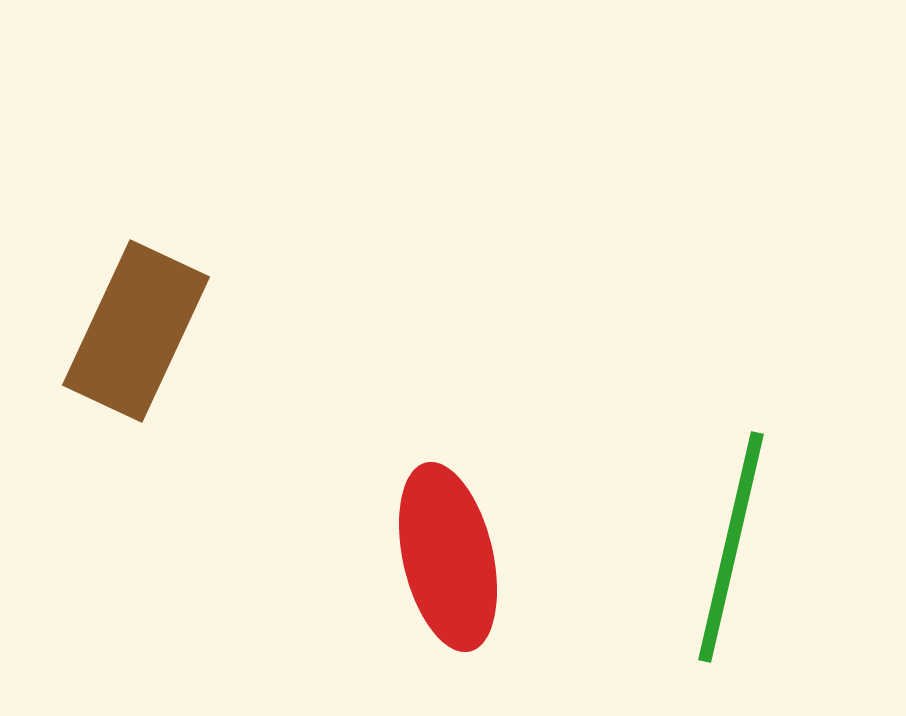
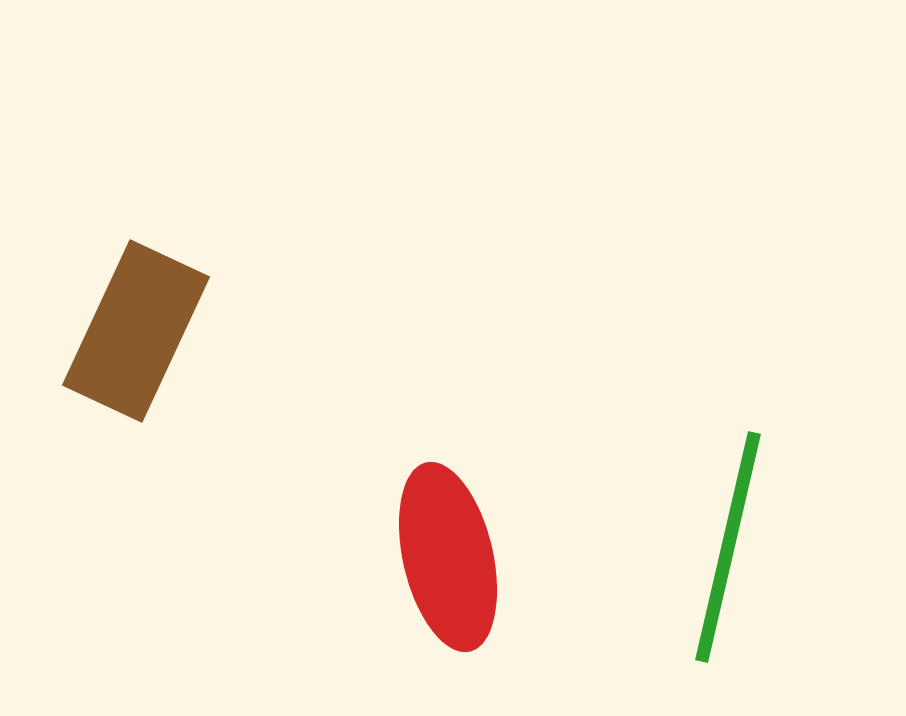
green line: moved 3 px left
